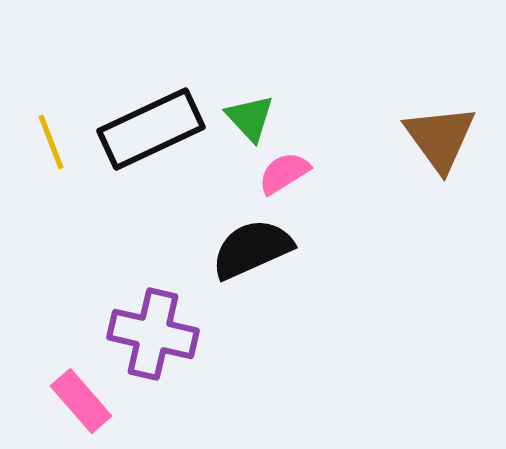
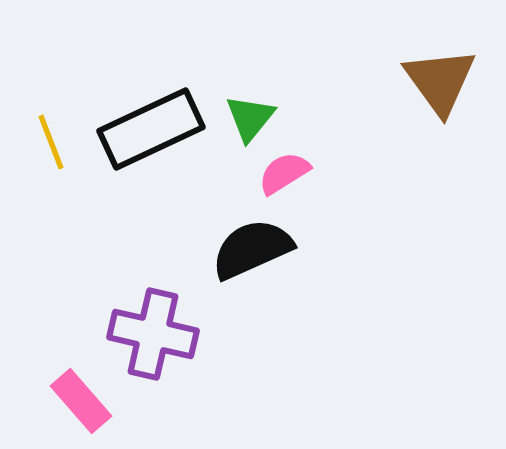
green triangle: rotated 22 degrees clockwise
brown triangle: moved 57 px up
